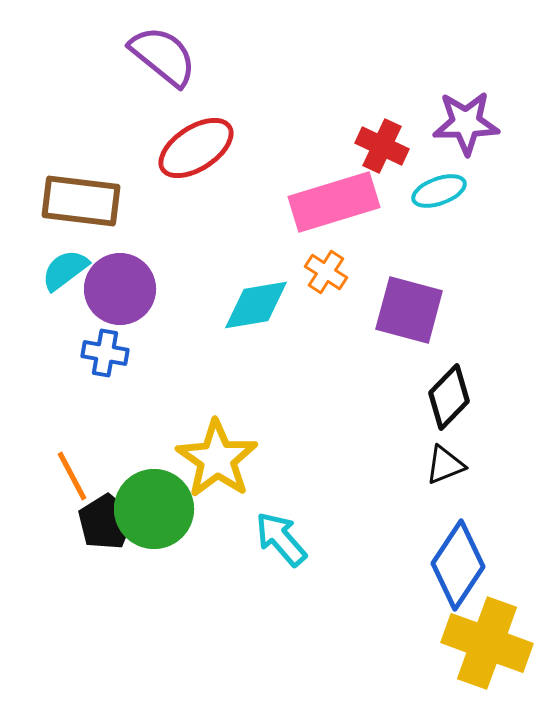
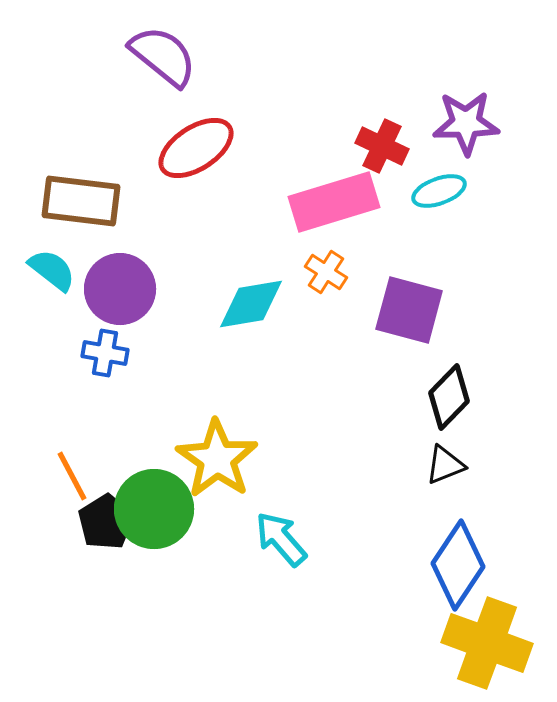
cyan semicircle: moved 13 px left; rotated 75 degrees clockwise
cyan diamond: moved 5 px left, 1 px up
